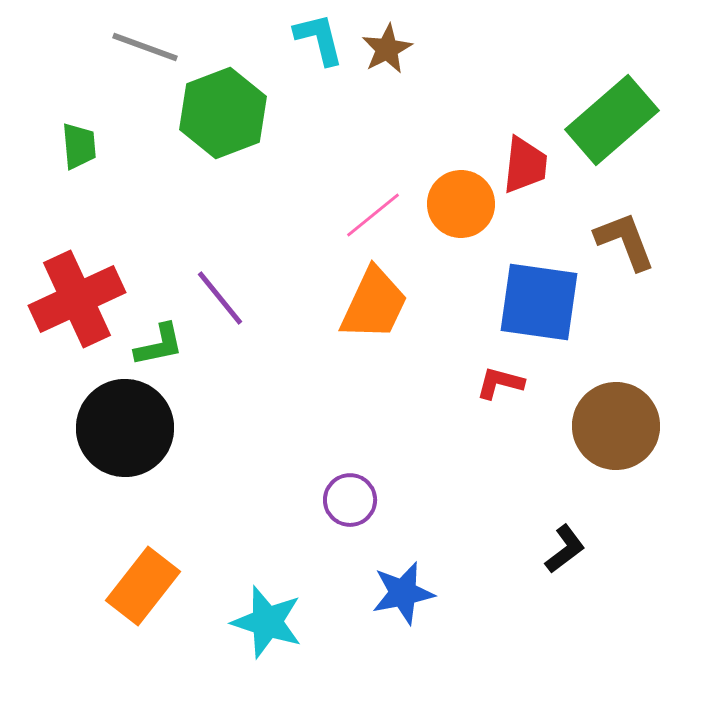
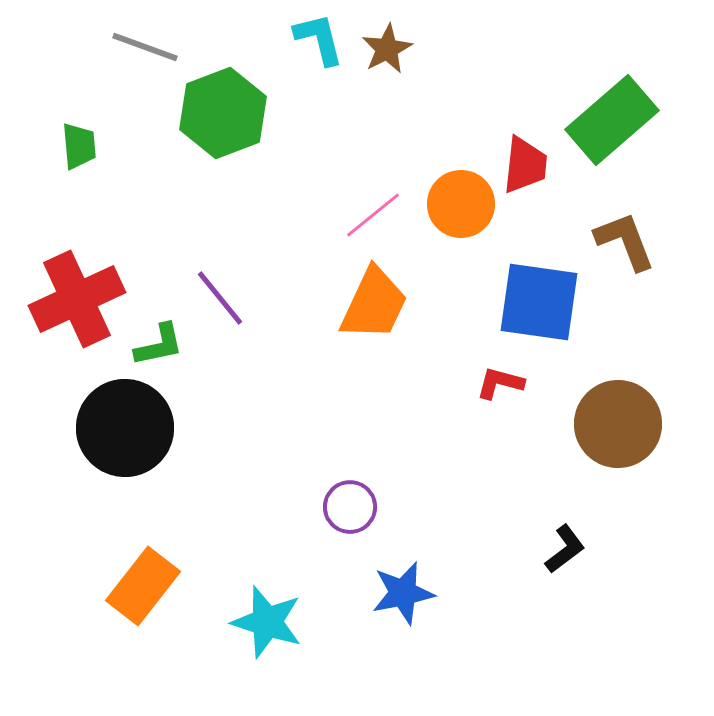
brown circle: moved 2 px right, 2 px up
purple circle: moved 7 px down
